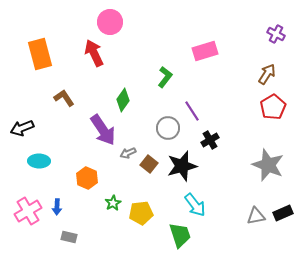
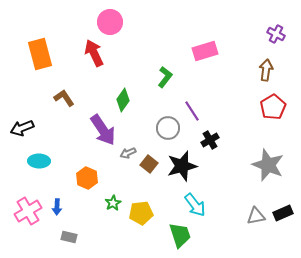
brown arrow: moved 1 px left, 4 px up; rotated 25 degrees counterclockwise
